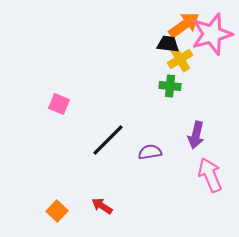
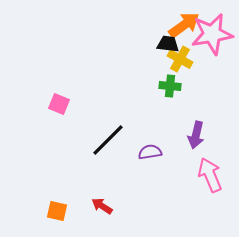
pink star: rotated 6 degrees clockwise
yellow cross: rotated 30 degrees counterclockwise
orange square: rotated 30 degrees counterclockwise
